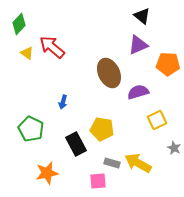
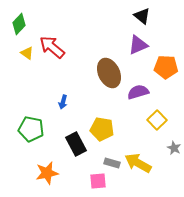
orange pentagon: moved 2 px left, 3 px down
yellow square: rotated 18 degrees counterclockwise
green pentagon: rotated 15 degrees counterclockwise
